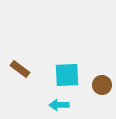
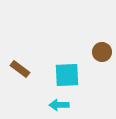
brown circle: moved 33 px up
